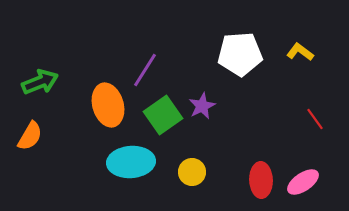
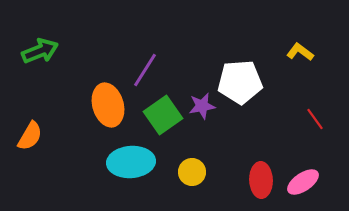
white pentagon: moved 28 px down
green arrow: moved 31 px up
purple star: rotated 16 degrees clockwise
